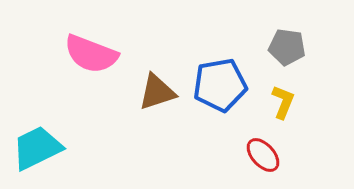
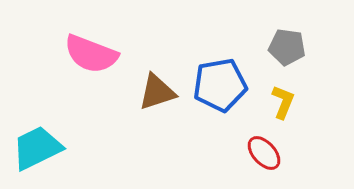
red ellipse: moved 1 px right, 2 px up
